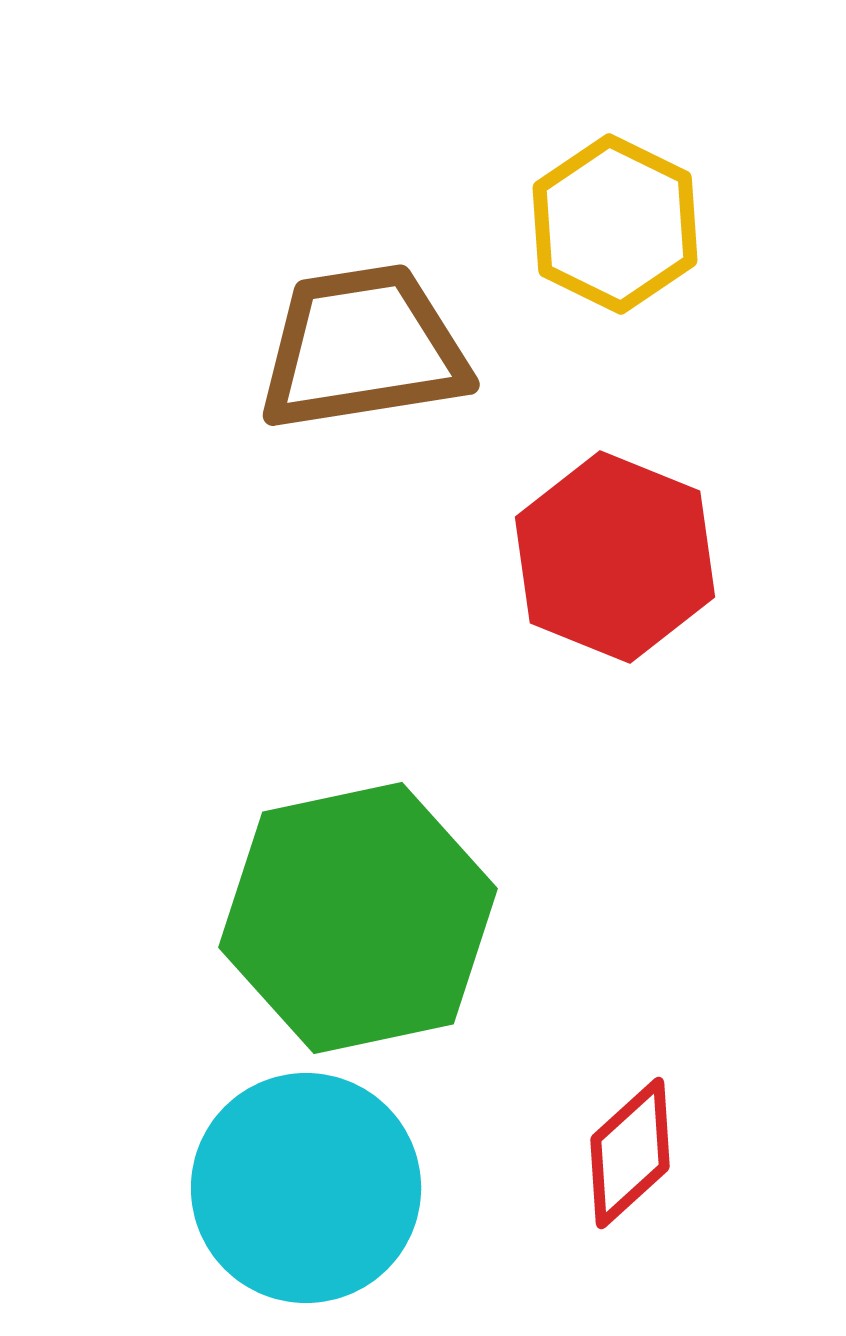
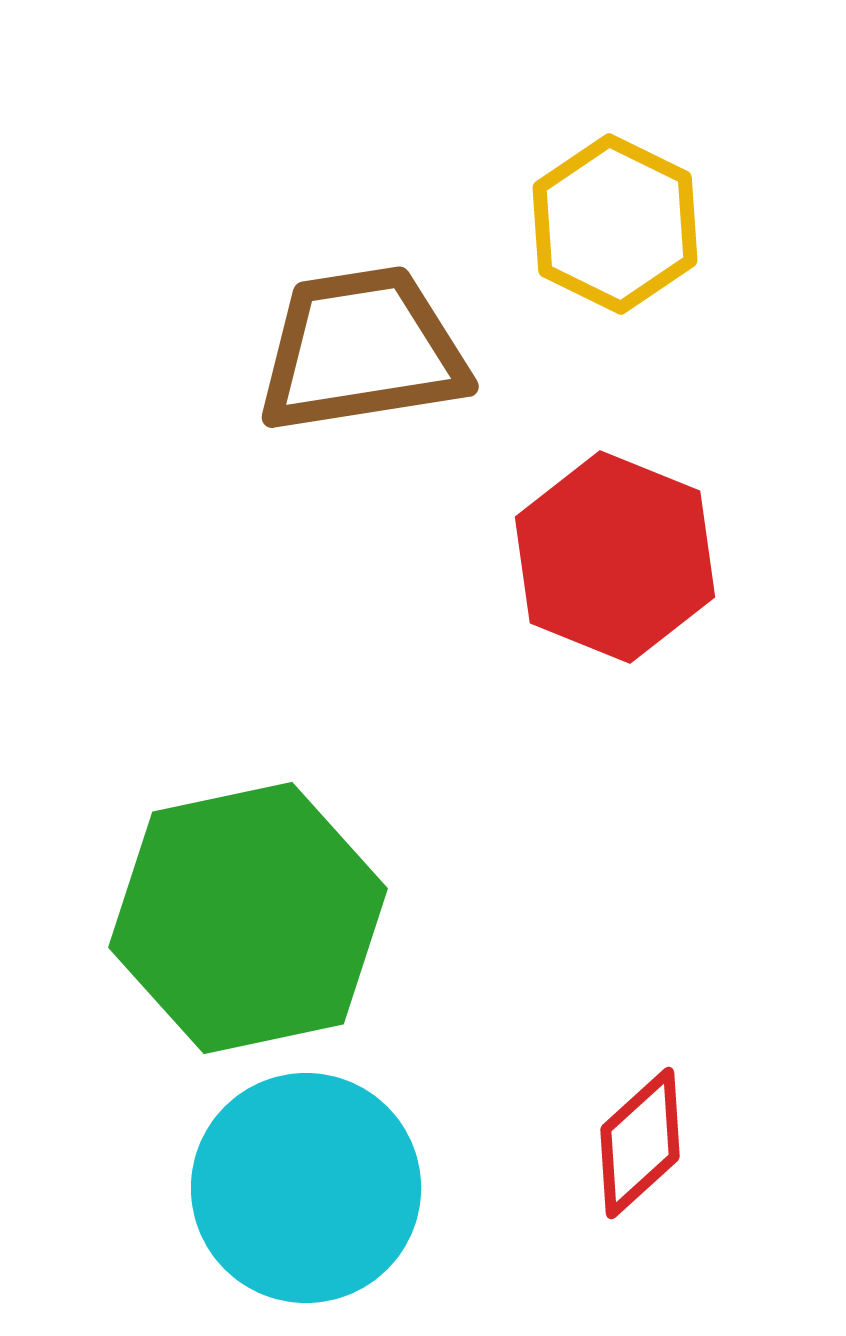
brown trapezoid: moved 1 px left, 2 px down
green hexagon: moved 110 px left
red diamond: moved 10 px right, 10 px up
